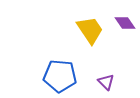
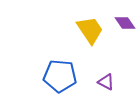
purple triangle: rotated 18 degrees counterclockwise
